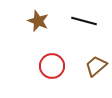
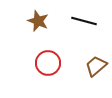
red circle: moved 4 px left, 3 px up
